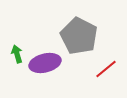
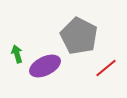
purple ellipse: moved 3 px down; rotated 12 degrees counterclockwise
red line: moved 1 px up
